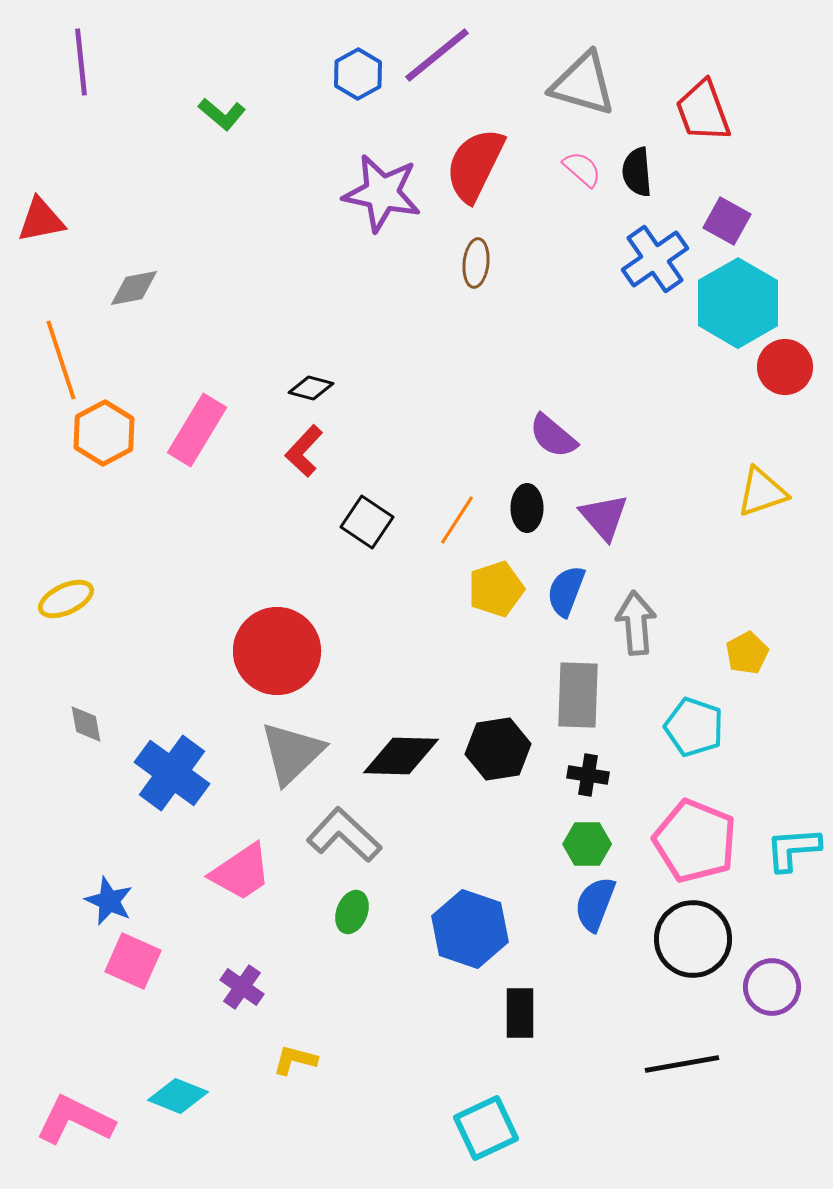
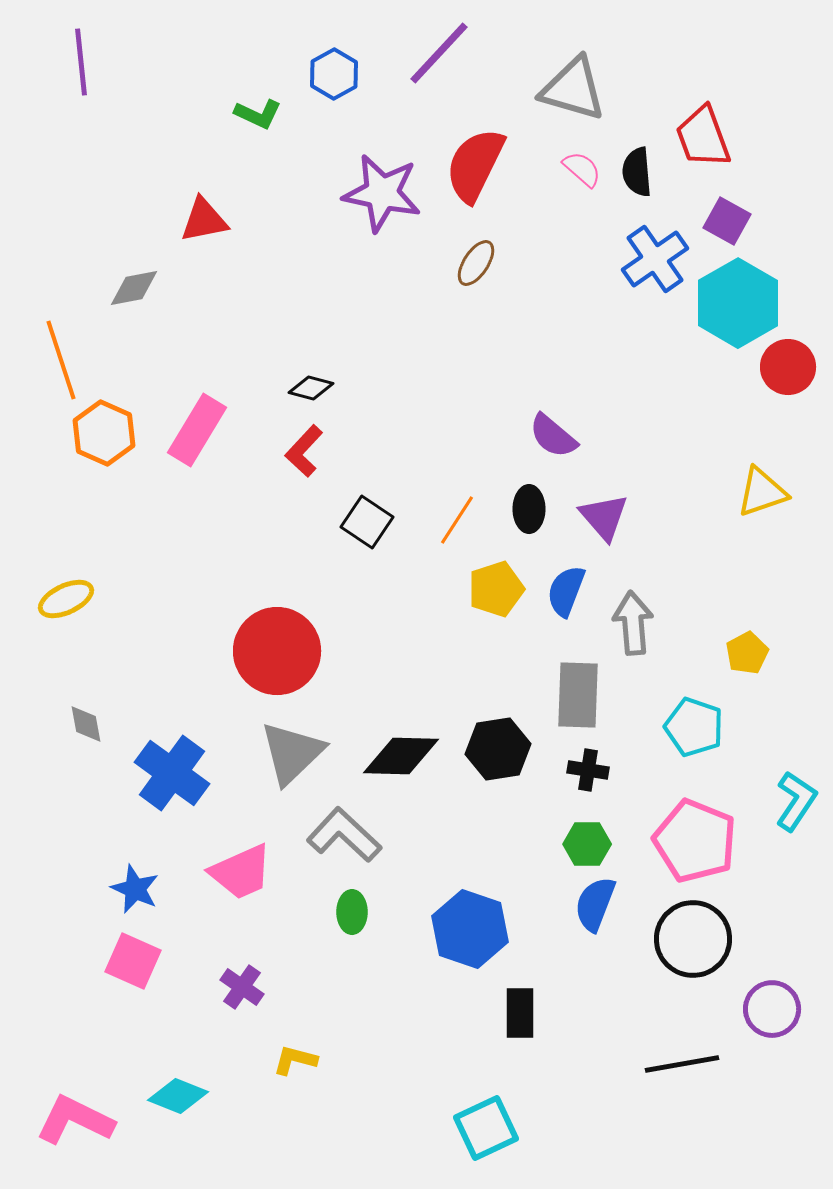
purple line at (437, 55): moved 2 px right, 2 px up; rotated 8 degrees counterclockwise
blue hexagon at (358, 74): moved 24 px left
gray triangle at (583, 84): moved 10 px left, 5 px down
red trapezoid at (703, 111): moved 26 px down
green L-shape at (222, 114): moved 36 px right; rotated 15 degrees counterclockwise
red triangle at (41, 220): moved 163 px right
brown ellipse at (476, 263): rotated 27 degrees clockwise
red circle at (785, 367): moved 3 px right
orange hexagon at (104, 433): rotated 8 degrees counterclockwise
black ellipse at (527, 508): moved 2 px right, 1 px down
gray arrow at (636, 623): moved 3 px left
black cross at (588, 775): moved 5 px up
cyan L-shape at (793, 849): moved 3 px right, 48 px up; rotated 128 degrees clockwise
pink trapezoid at (241, 872): rotated 10 degrees clockwise
blue star at (109, 901): moved 26 px right, 12 px up
green ellipse at (352, 912): rotated 21 degrees counterclockwise
purple circle at (772, 987): moved 22 px down
